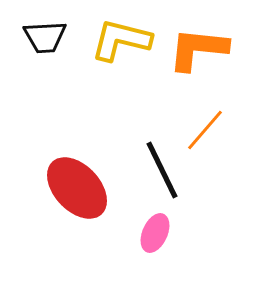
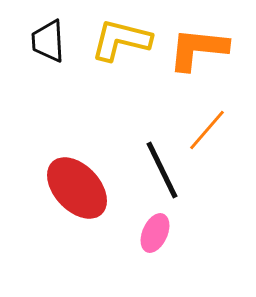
black trapezoid: moved 3 px right, 4 px down; rotated 90 degrees clockwise
orange line: moved 2 px right
